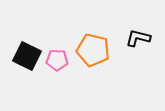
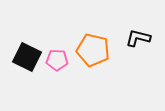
black square: moved 1 px down
